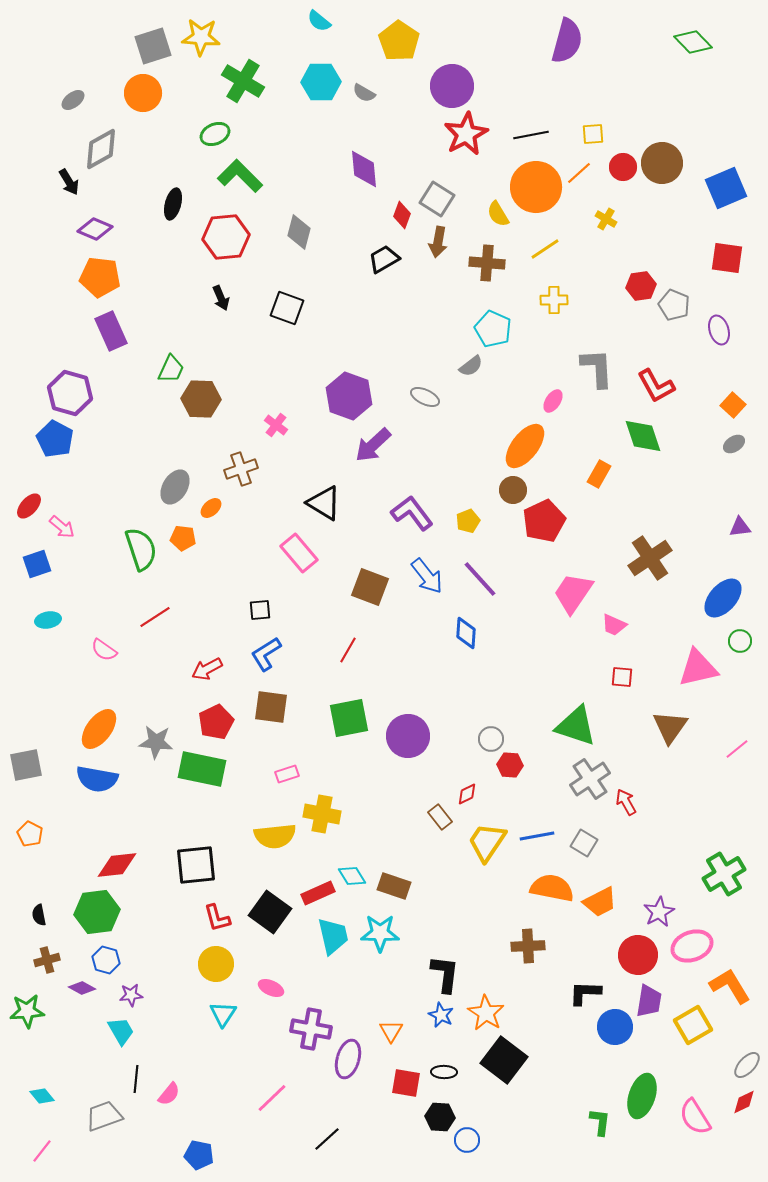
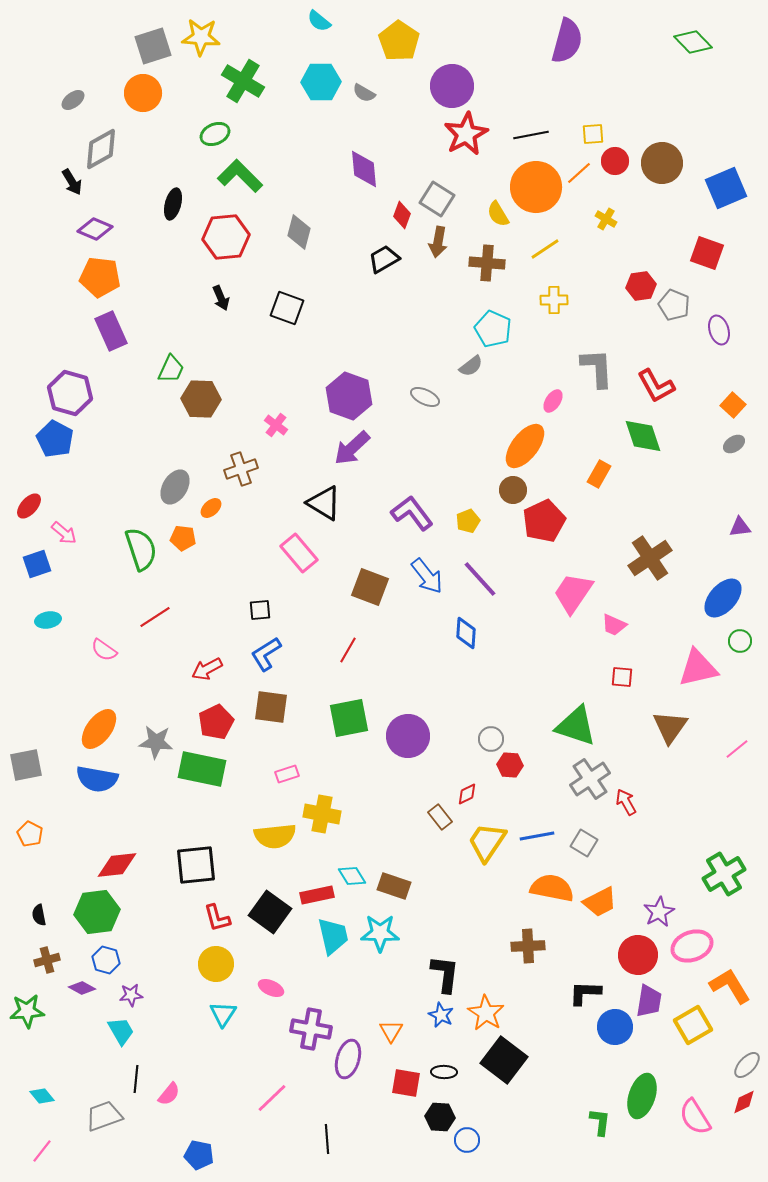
red circle at (623, 167): moved 8 px left, 6 px up
black arrow at (69, 182): moved 3 px right
red square at (727, 258): moved 20 px left, 5 px up; rotated 12 degrees clockwise
purple arrow at (373, 445): moved 21 px left, 3 px down
pink arrow at (62, 527): moved 2 px right, 6 px down
red rectangle at (318, 893): moved 1 px left, 2 px down; rotated 12 degrees clockwise
black line at (327, 1139): rotated 52 degrees counterclockwise
